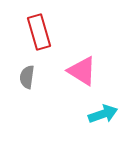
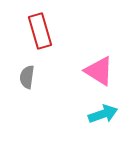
red rectangle: moved 1 px right, 1 px up
pink triangle: moved 17 px right
